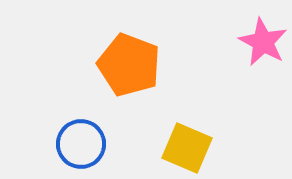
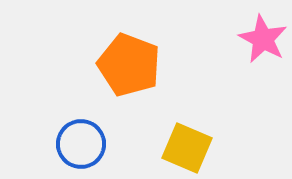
pink star: moved 3 px up
